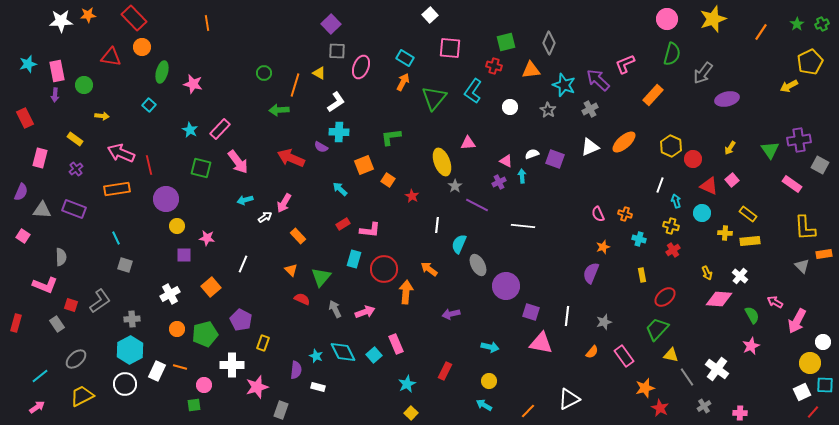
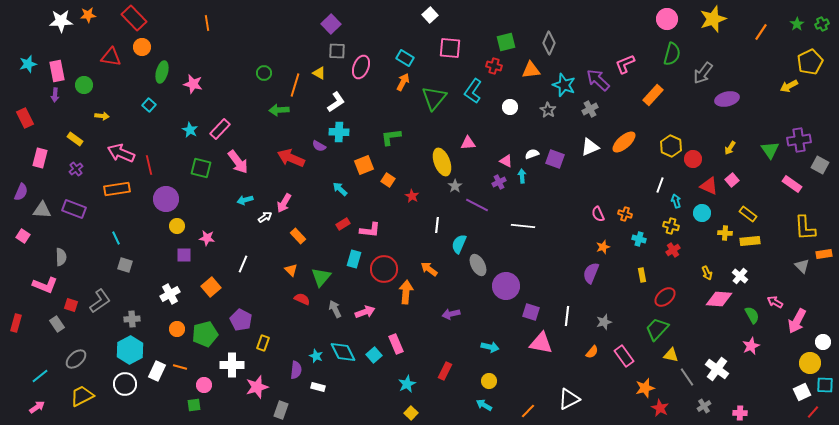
purple semicircle at (321, 147): moved 2 px left, 1 px up
